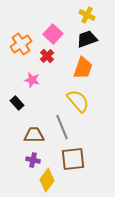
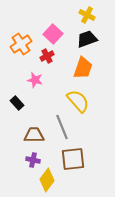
red cross: rotated 16 degrees clockwise
pink star: moved 3 px right
